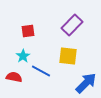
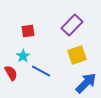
yellow square: moved 9 px right, 1 px up; rotated 24 degrees counterclockwise
red semicircle: moved 3 px left, 4 px up; rotated 49 degrees clockwise
